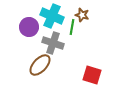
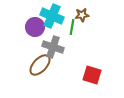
brown star: rotated 24 degrees counterclockwise
purple circle: moved 6 px right
gray cross: moved 4 px down
